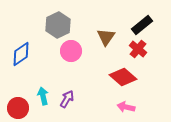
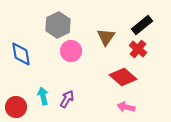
blue diamond: rotated 65 degrees counterclockwise
red circle: moved 2 px left, 1 px up
